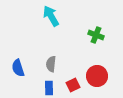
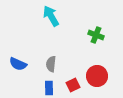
blue semicircle: moved 4 px up; rotated 48 degrees counterclockwise
